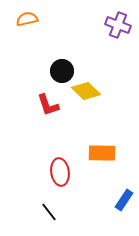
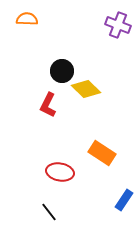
orange semicircle: rotated 15 degrees clockwise
yellow diamond: moved 2 px up
red L-shape: rotated 45 degrees clockwise
orange rectangle: rotated 32 degrees clockwise
red ellipse: rotated 72 degrees counterclockwise
